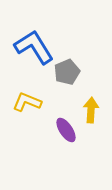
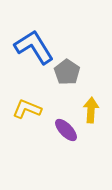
gray pentagon: rotated 15 degrees counterclockwise
yellow L-shape: moved 7 px down
purple ellipse: rotated 10 degrees counterclockwise
